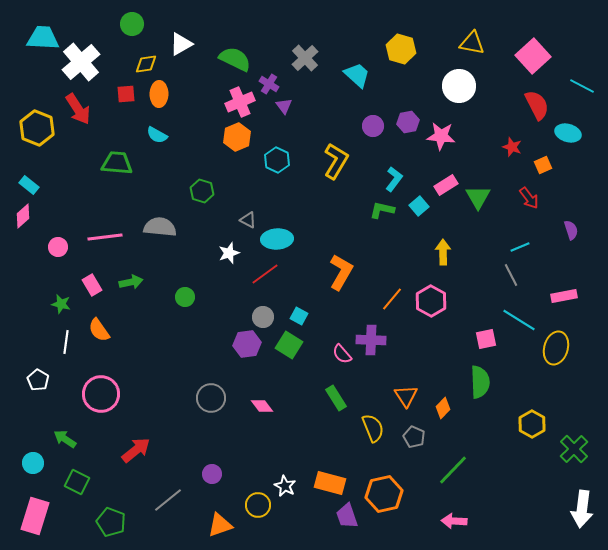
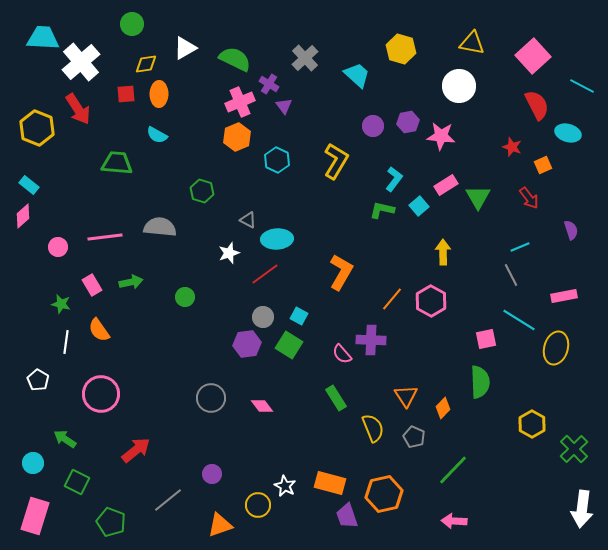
white triangle at (181, 44): moved 4 px right, 4 px down
